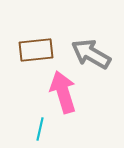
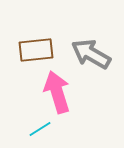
pink arrow: moved 6 px left
cyan line: rotated 45 degrees clockwise
